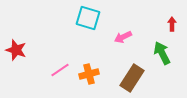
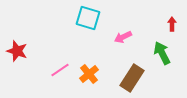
red star: moved 1 px right, 1 px down
orange cross: rotated 24 degrees counterclockwise
